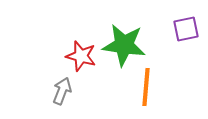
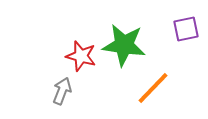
orange line: moved 7 px right, 1 px down; rotated 39 degrees clockwise
